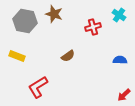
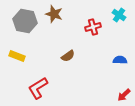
red L-shape: moved 1 px down
